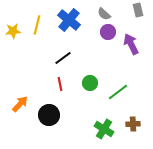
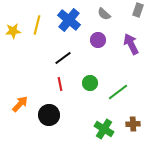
gray rectangle: rotated 32 degrees clockwise
purple circle: moved 10 px left, 8 px down
